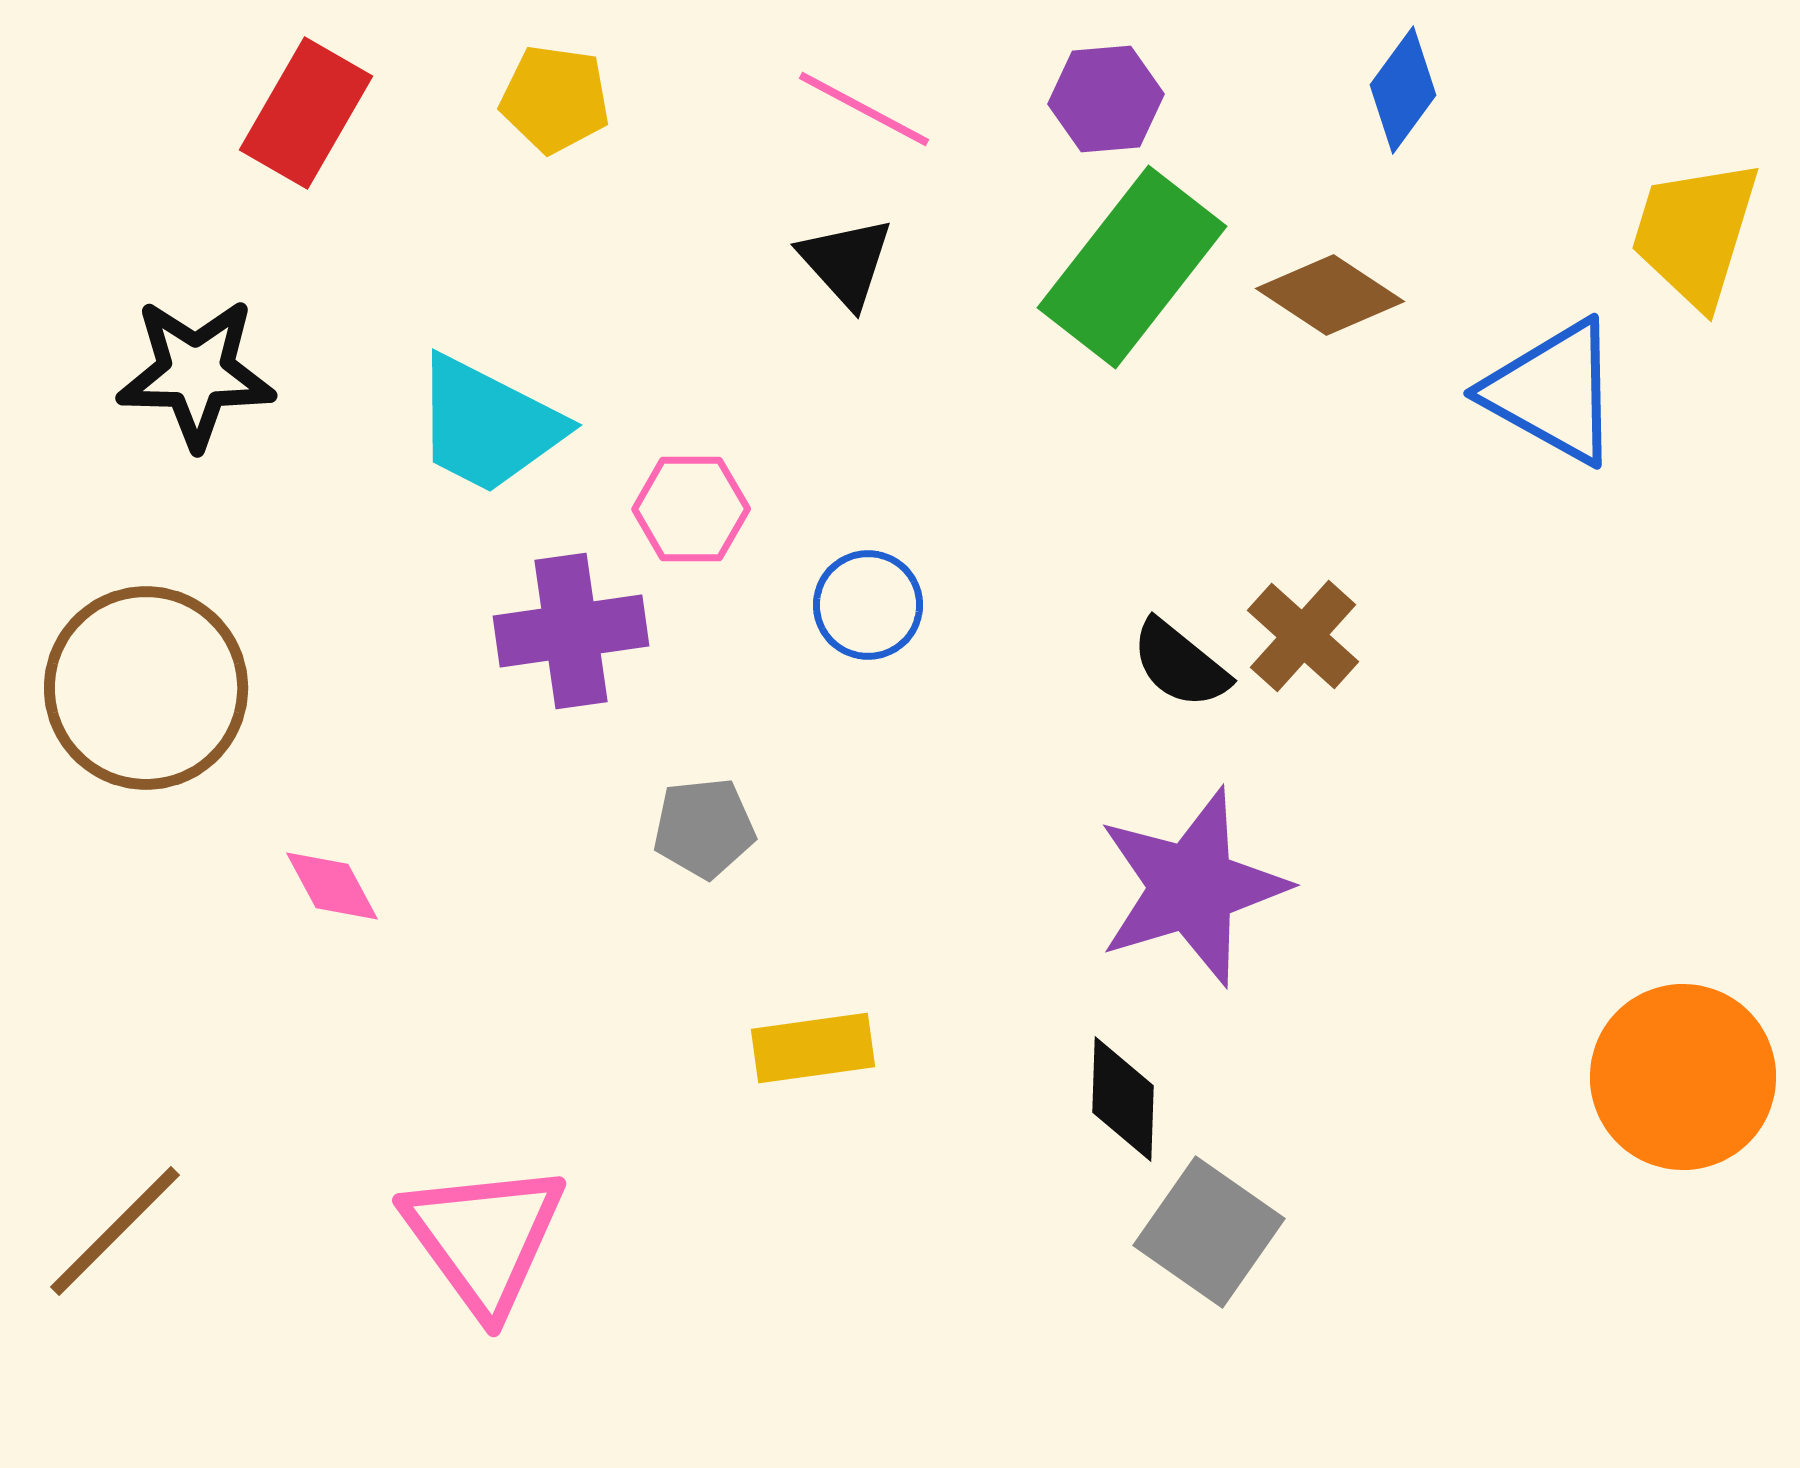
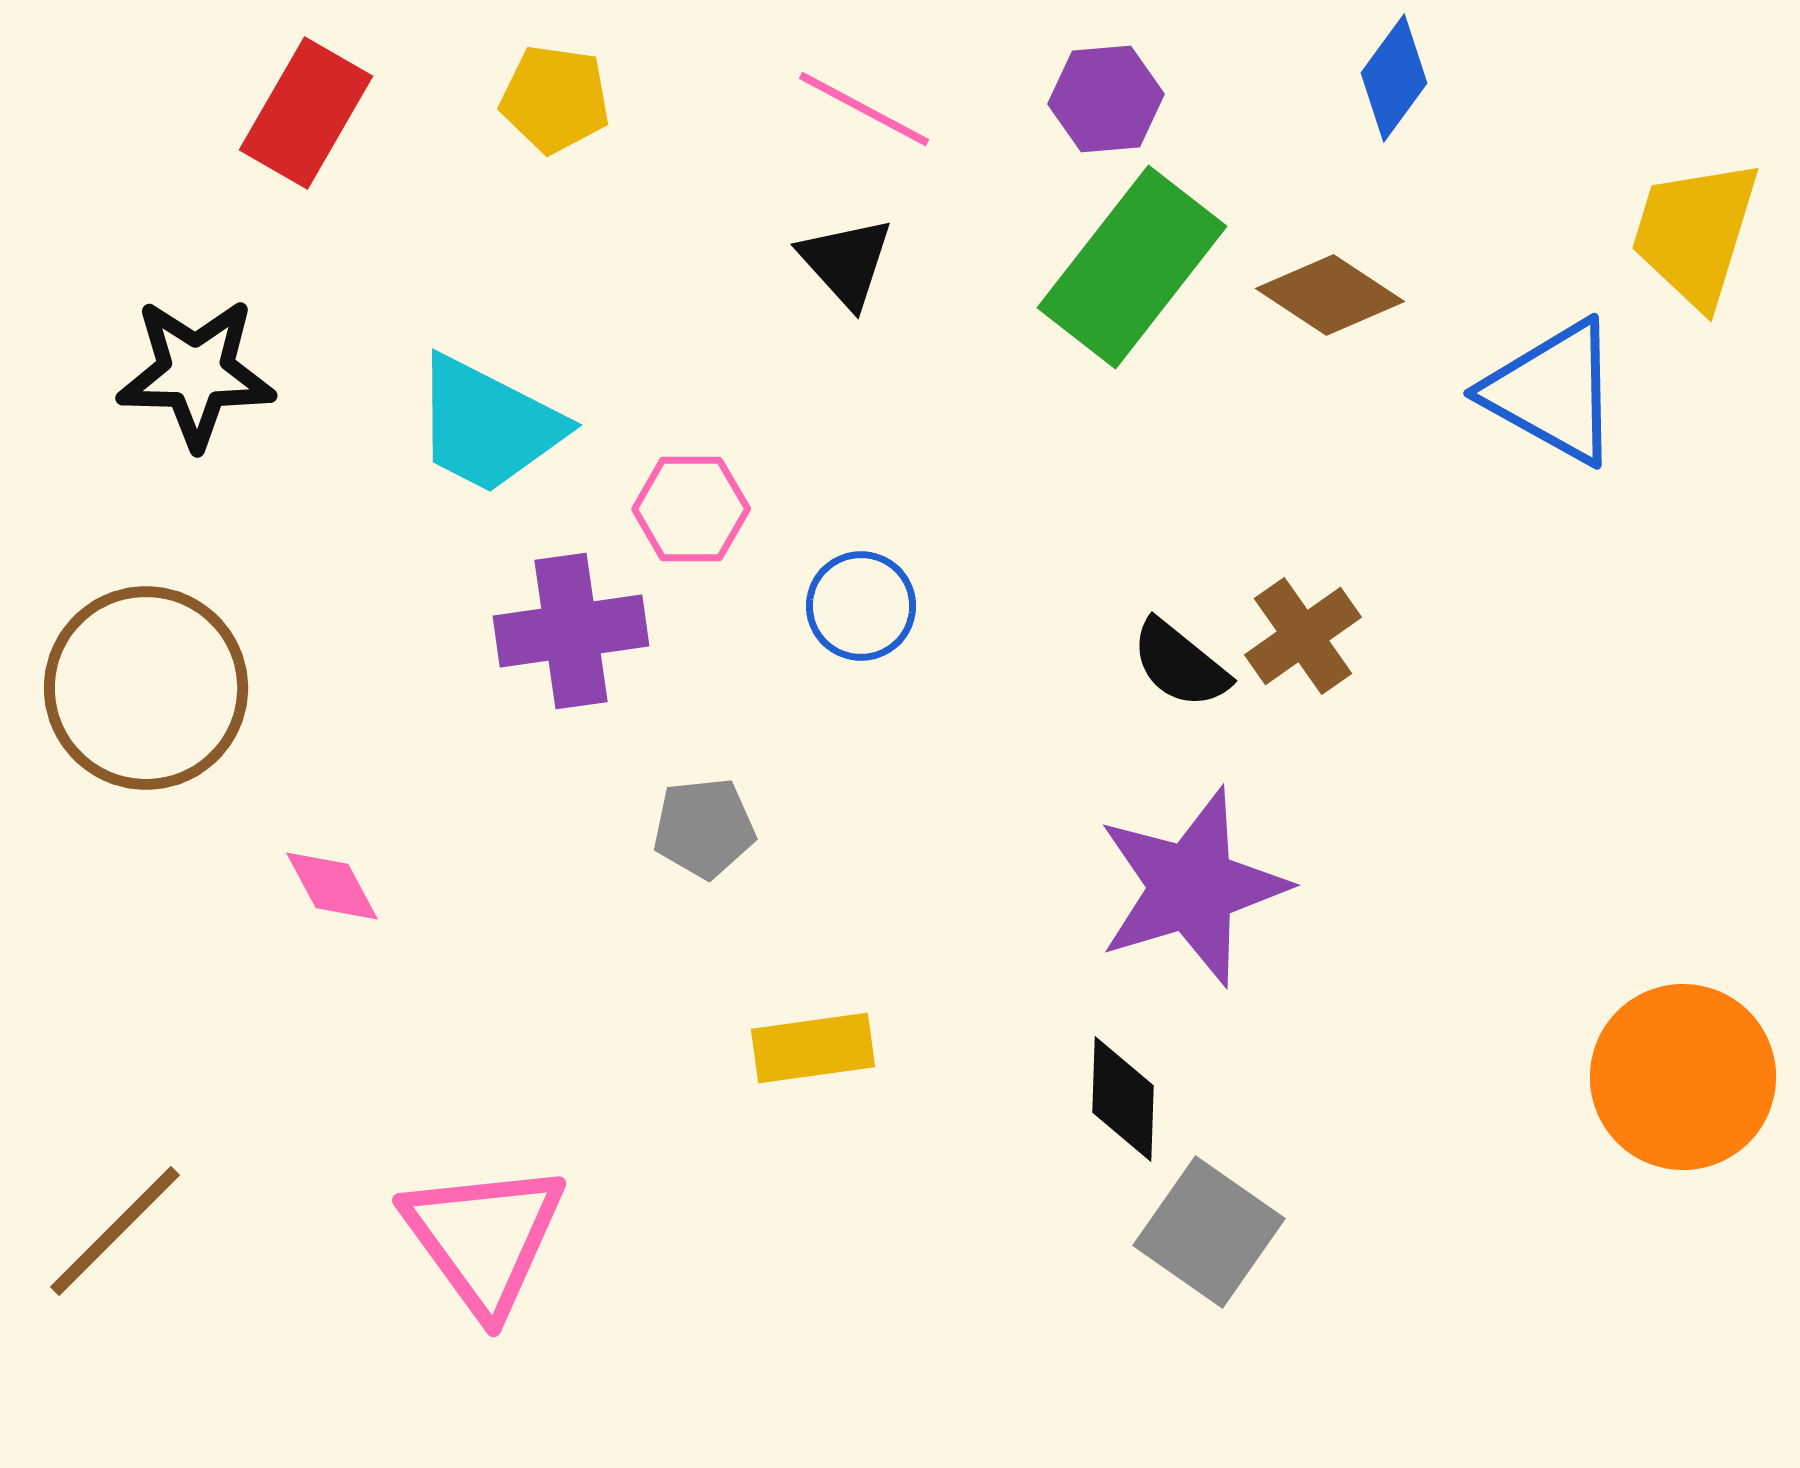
blue diamond: moved 9 px left, 12 px up
blue circle: moved 7 px left, 1 px down
brown cross: rotated 13 degrees clockwise
